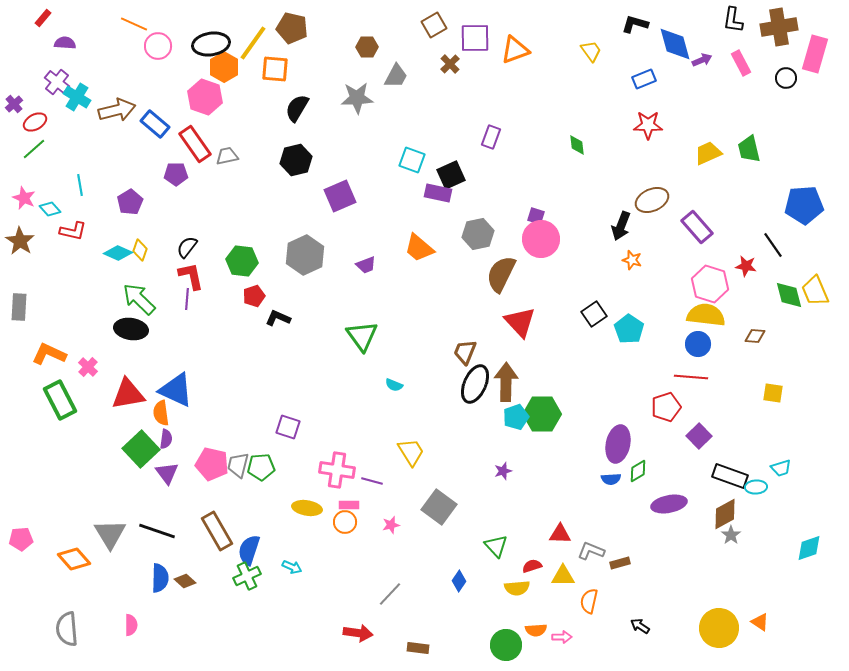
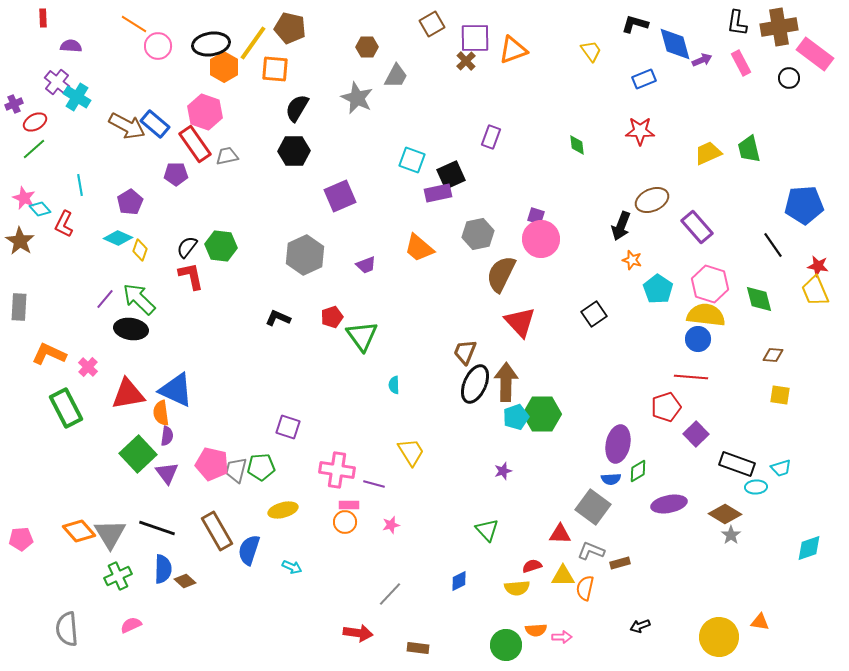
red rectangle at (43, 18): rotated 42 degrees counterclockwise
black L-shape at (733, 20): moved 4 px right, 3 px down
orange line at (134, 24): rotated 8 degrees clockwise
brown square at (434, 25): moved 2 px left, 1 px up
brown pentagon at (292, 28): moved 2 px left
purple semicircle at (65, 43): moved 6 px right, 3 px down
orange triangle at (515, 50): moved 2 px left
pink rectangle at (815, 54): rotated 69 degrees counterclockwise
brown cross at (450, 64): moved 16 px right, 3 px up
black circle at (786, 78): moved 3 px right
pink hexagon at (205, 97): moved 15 px down
gray star at (357, 98): rotated 28 degrees clockwise
purple cross at (14, 104): rotated 18 degrees clockwise
brown arrow at (117, 110): moved 10 px right, 16 px down; rotated 42 degrees clockwise
red star at (648, 125): moved 8 px left, 6 px down
black hexagon at (296, 160): moved 2 px left, 9 px up; rotated 12 degrees clockwise
purple rectangle at (438, 193): rotated 24 degrees counterclockwise
cyan diamond at (50, 209): moved 10 px left
red L-shape at (73, 231): moved 9 px left, 7 px up; rotated 104 degrees clockwise
cyan diamond at (118, 253): moved 15 px up
green hexagon at (242, 261): moved 21 px left, 15 px up
red star at (746, 266): moved 72 px right
green diamond at (789, 295): moved 30 px left, 4 px down
red pentagon at (254, 296): moved 78 px right, 21 px down
purple line at (187, 299): moved 82 px left; rotated 35 degrees clockwise
cyan pentagon at (629, 329): moved 29 px right, 40 px up
brown diamond at (755, 336): moved 18 px right, 19 px down
blue circle at (698, 344): moved 5 px up
cyan semicircle at (394, 385): rotated 66 degrees clockwise
yellow square at (773, 393): moved 7 px right, 2 px down
green rectangle at (60, 400): moved 6 px right, 8 px down
purple square at (699, 436): moved 3 px left, 2 px up
purple semicircle at (166, 439): moved 1 px right, 3 px up
green square at (141, 449): moved 3 px left, 5 px down
gray trapezoid at (238, 465): moved 2 px left, 5 px down
black rectangle at (730, 476): moved 7 px right, 12 px up
purple line at (372, 481): moved 2 px right, 3 px down
gray square at (439, 507): moved 154 px right
yellow ellipse at (307, 508): moved 24 px left, 2 px down; rotated 24 degrees counterclockwise
brown diamond at (725, 514): rotated 60 degrees clockwise
black line at (157, 531): moved 3 px up
green triangle at (496, 546): moved 9 px left, 16 px up
orange diamond at (74, 559): moved 5 px right, 28 px up
green cross at (247, 576): moved 129 px left
blue semicircle at (160, 578): moved 3 px right, 9 px up
blue diamond at (459, 581): rotated 30 degrees clockwise
orange semicircle at (589, 601): moved 4 px left, 13 px up
orange triangle at (760, 622): rotated 24 degrees counterclockwise
pink semicircle at (131, 625): rotated 115 degrees counterclockwise
black arrow at (640, 626): rotated 54 degrees counterclockwise
yellow circle at (719, 628): moved 9 px down
